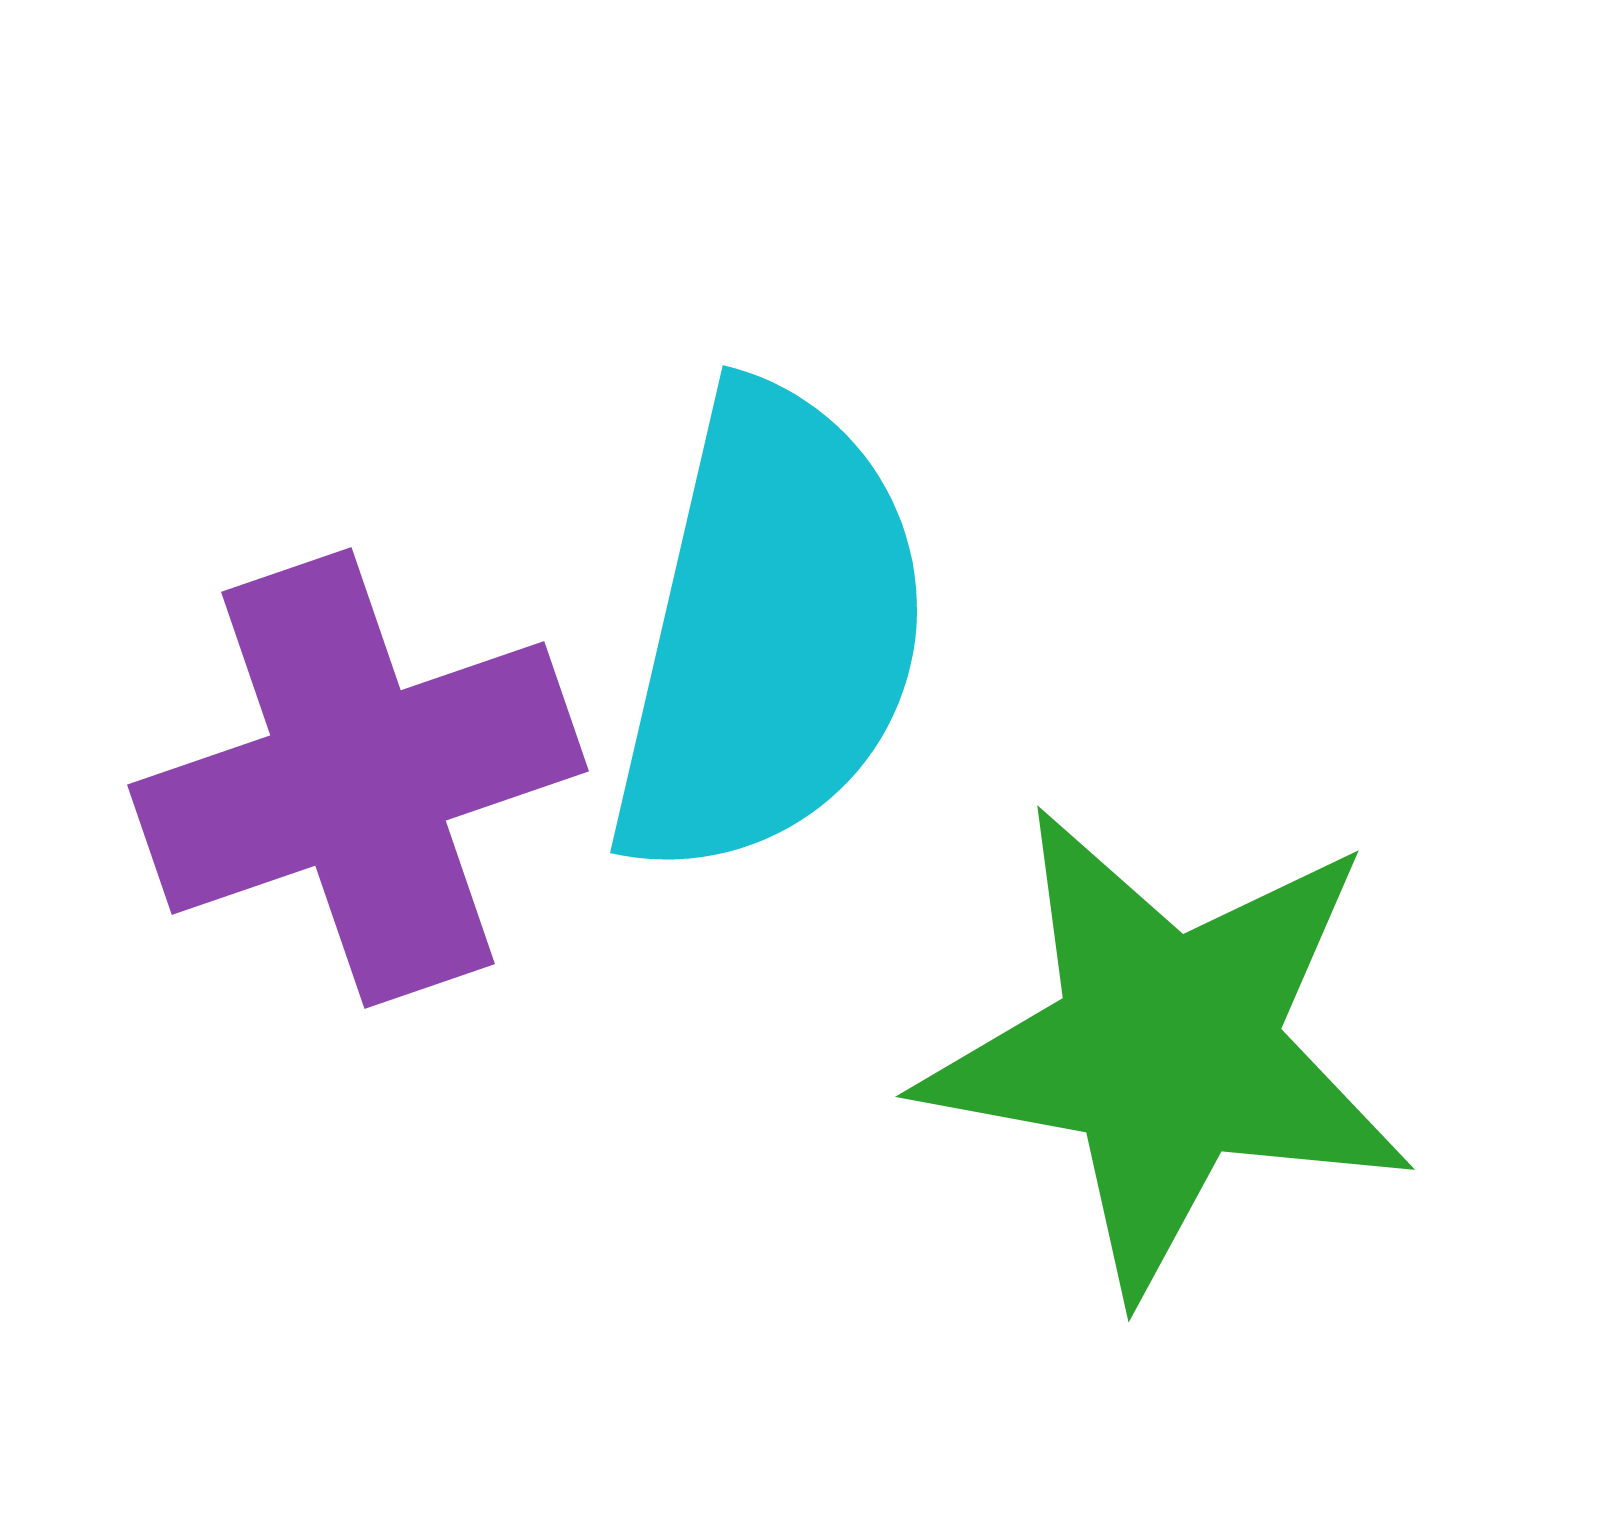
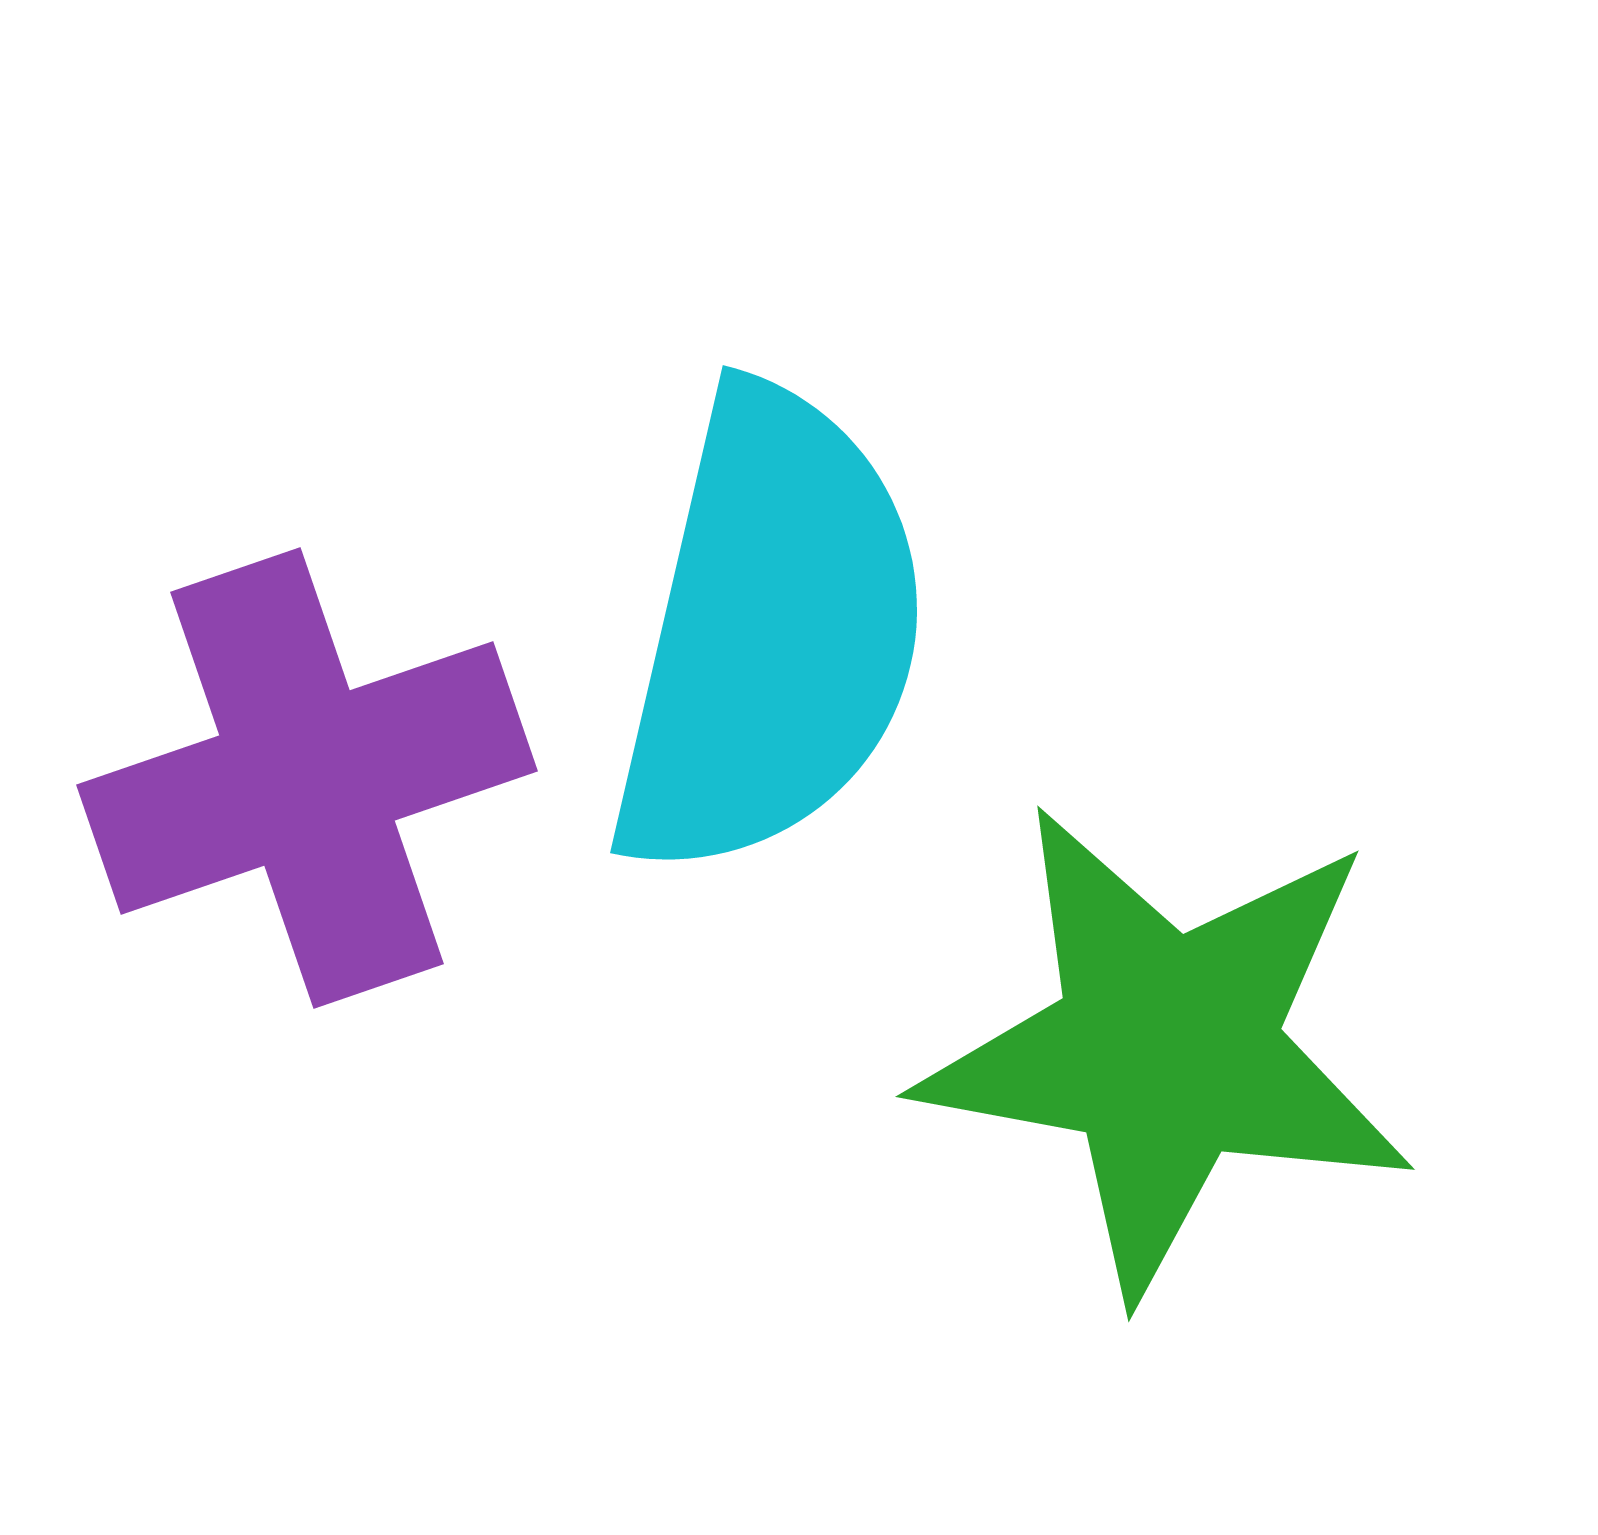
purple cross: moved 51 px left
